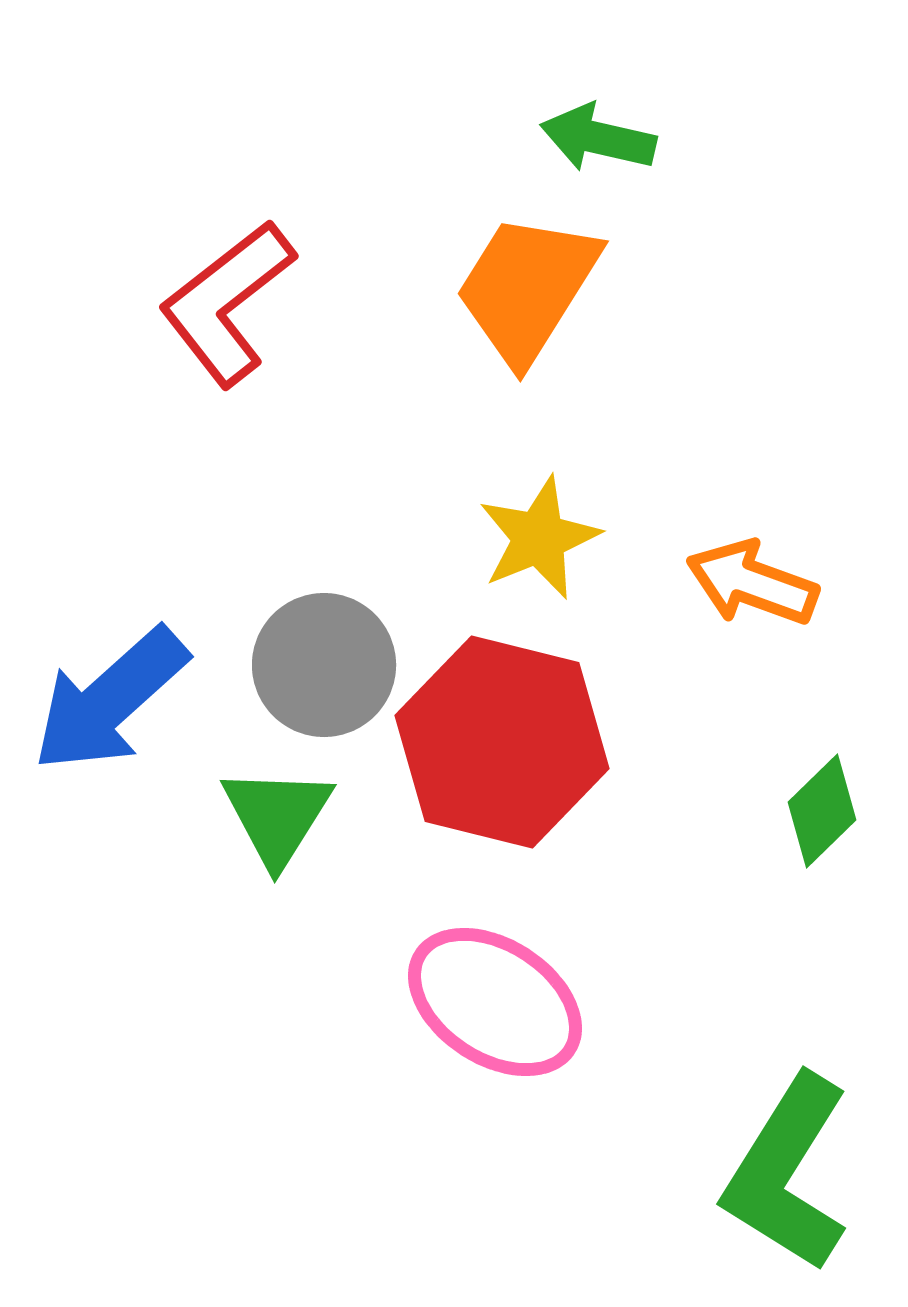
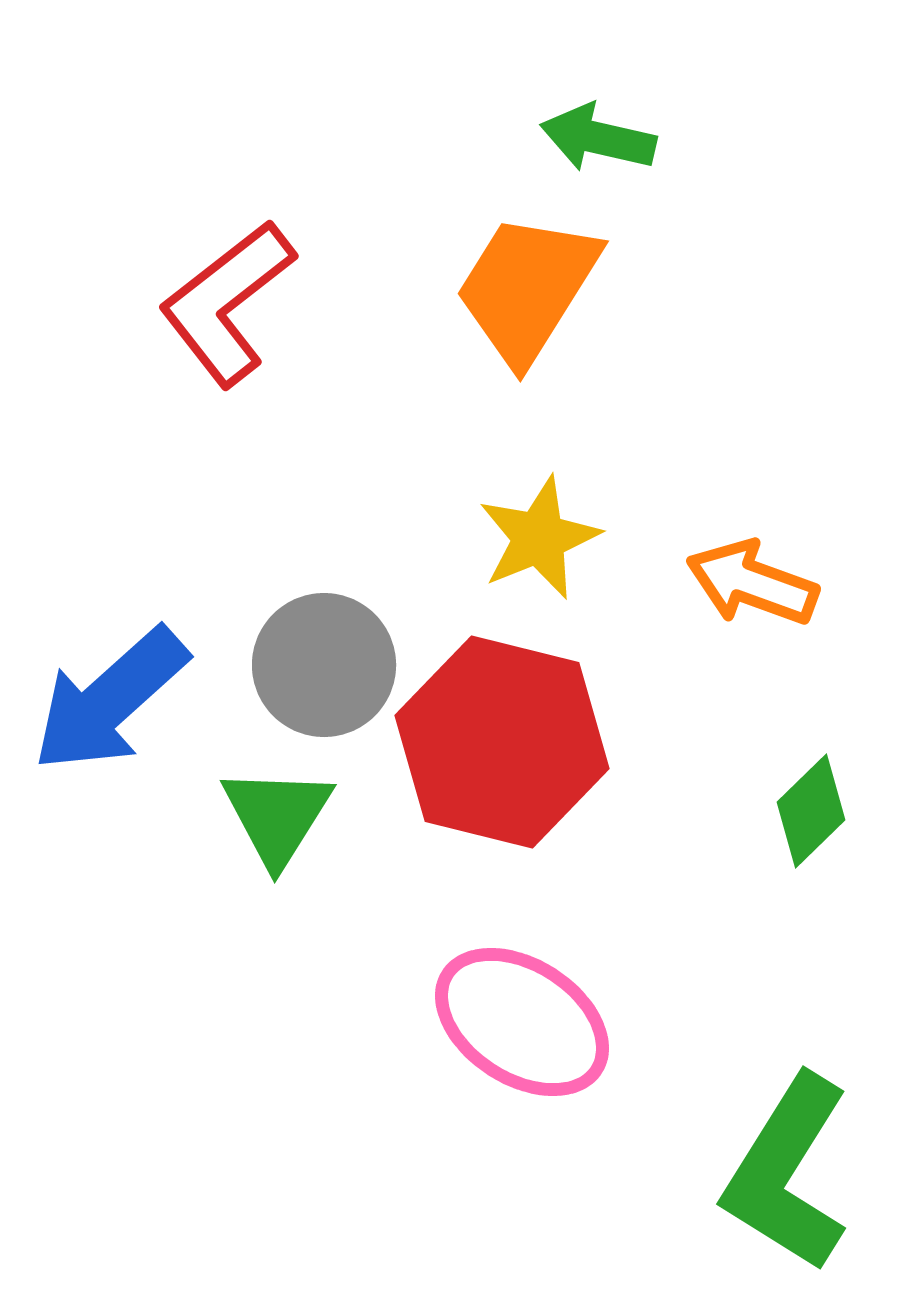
green diamond: moved 11 px left
pink ellipse: moved 27 px right, 20 px down
